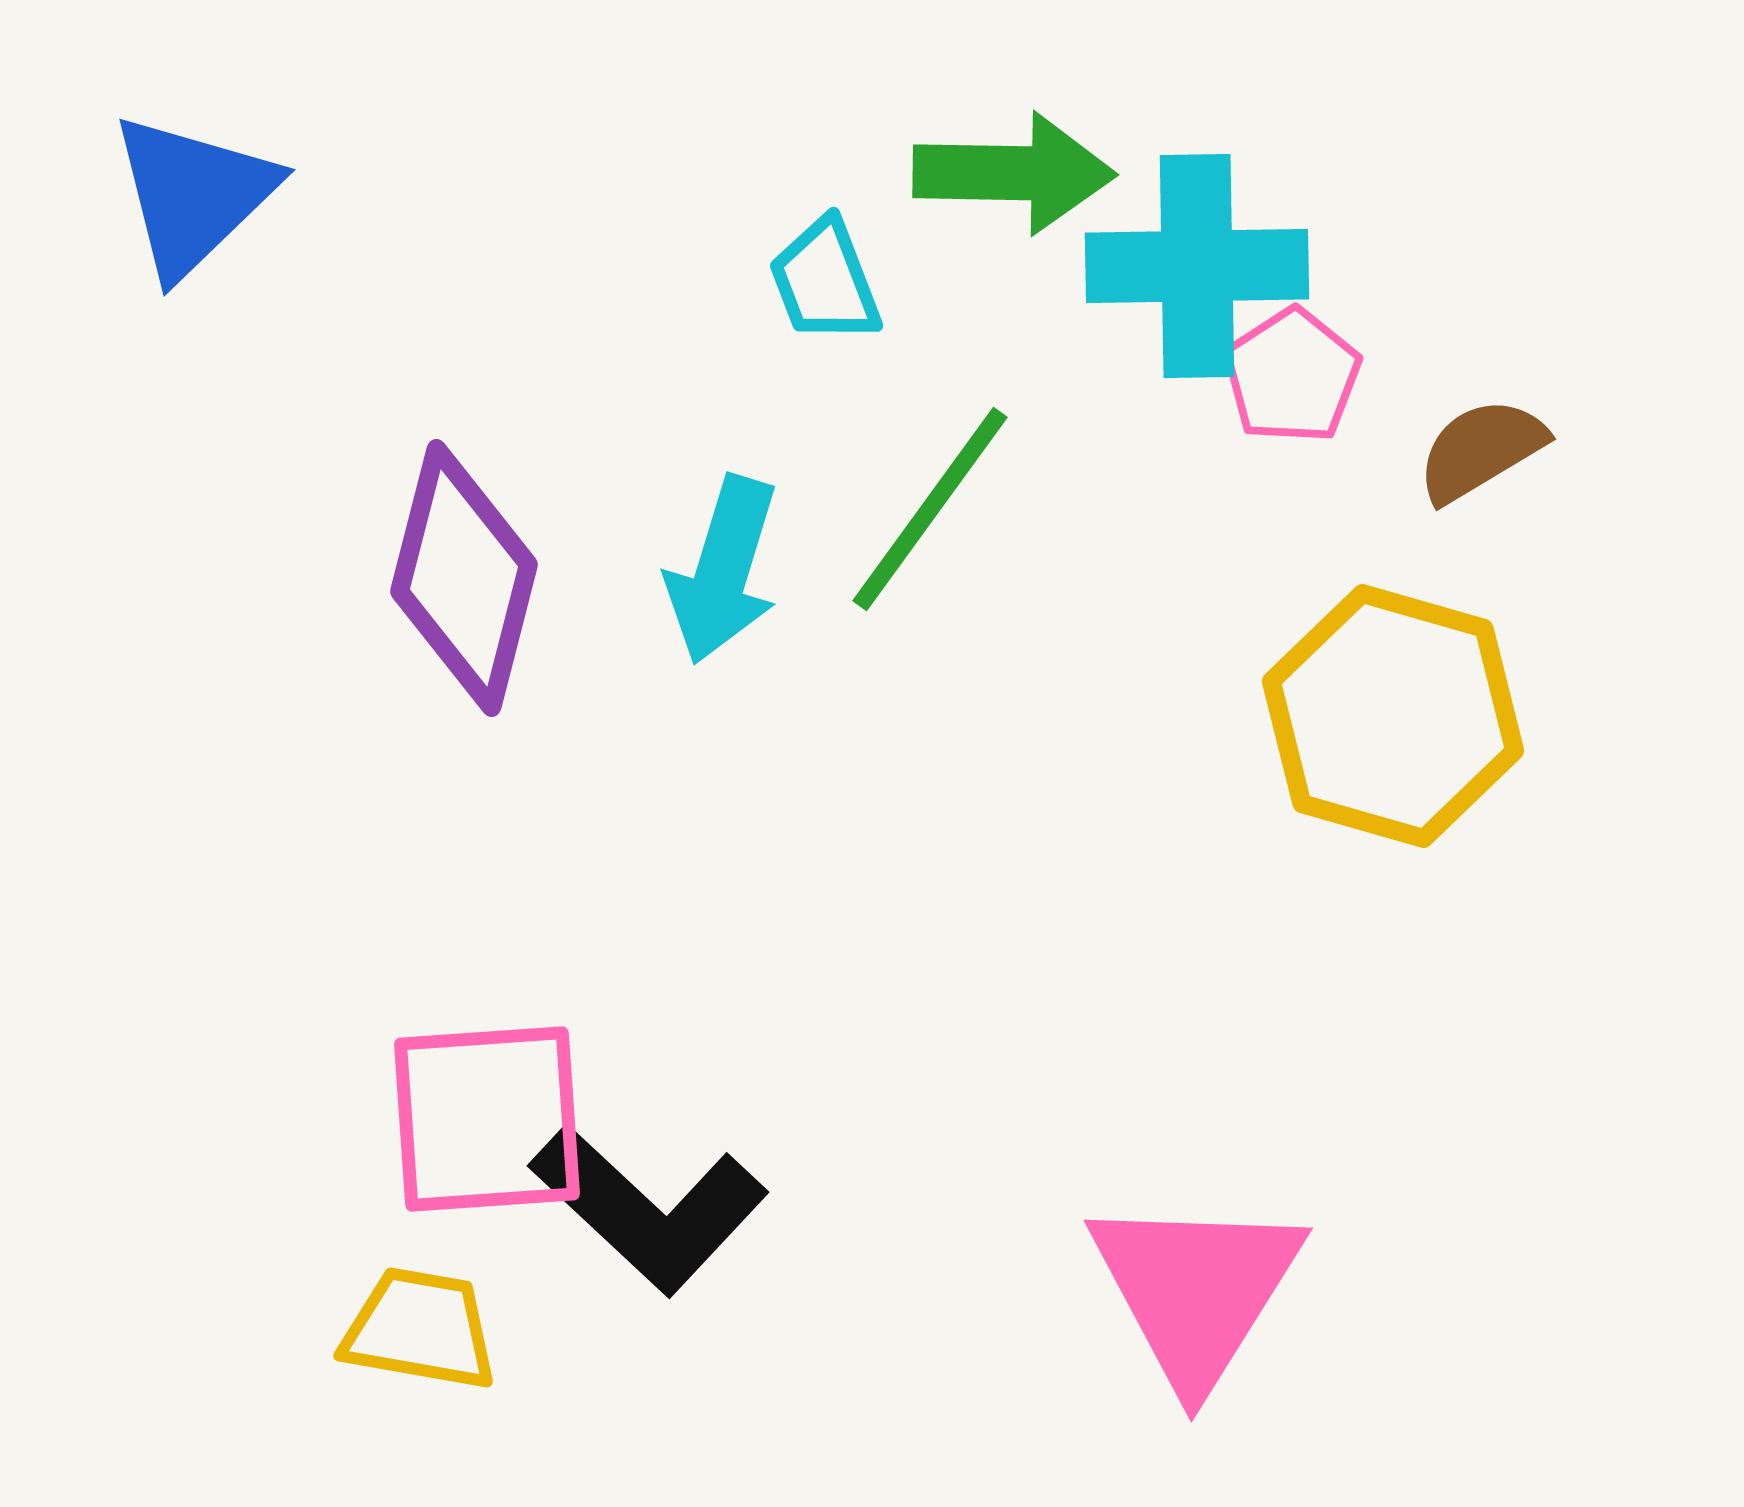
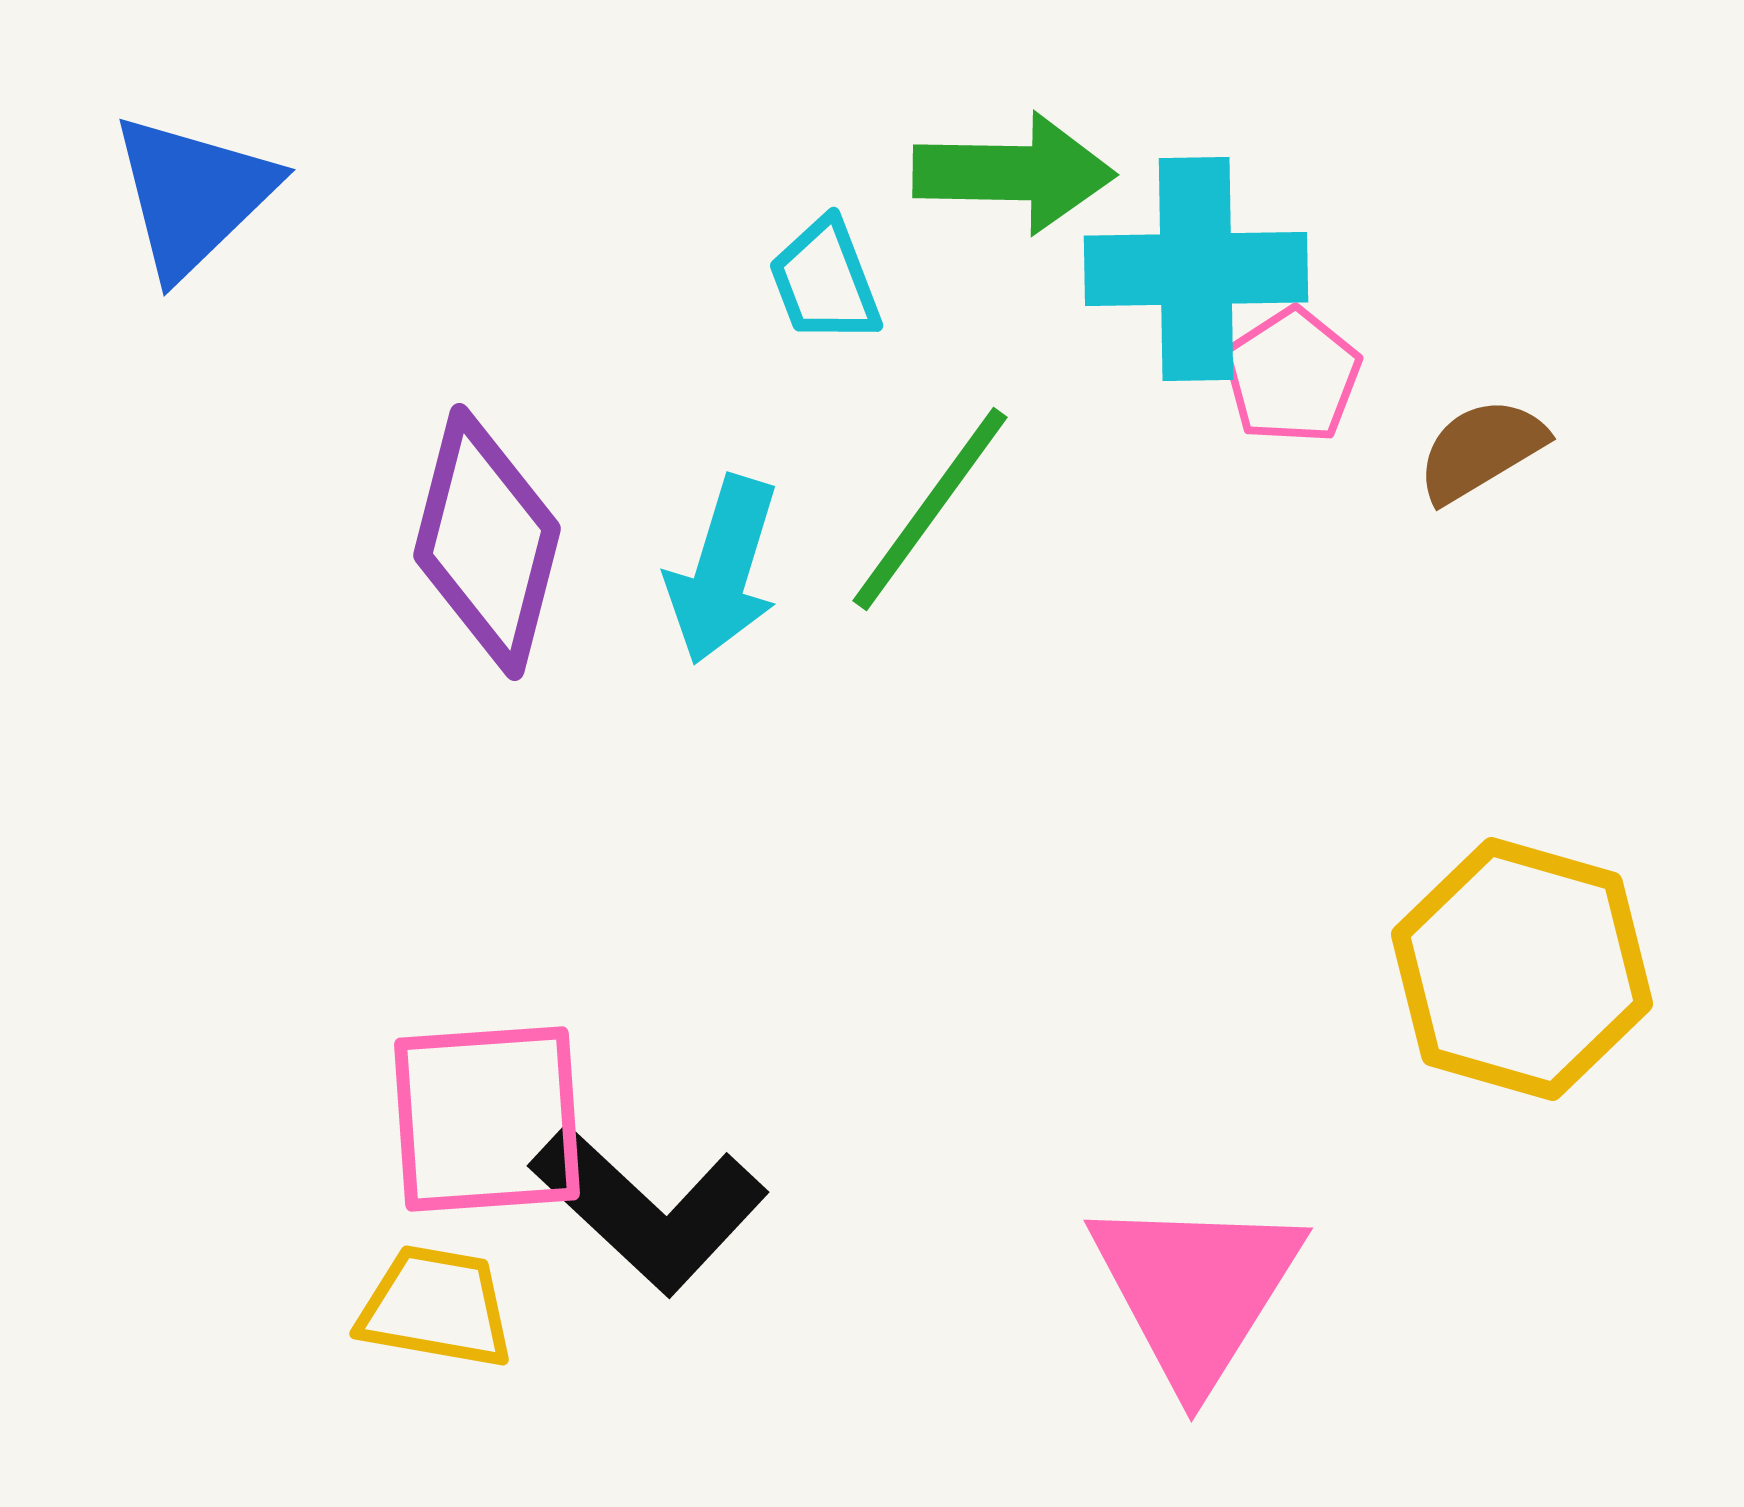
cyan cross: moved 1 px left, 3 px down
purple diamond: moved 23 px right, 36 px up
yellow hexagon: moved 129 px right, 253 px down
yellow trapezoid: moved 16 px right, 22 px up
